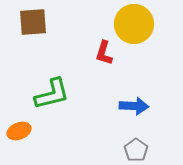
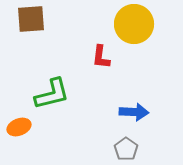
brown square: moved 2 px left, 3 px up
red L-shape: moved 3 px left, 4 px down; rotated 10 degrees counterclockwise
blue arrow: moved 6 px down
orange ellipse: moved 4 px up
gray pentagon: moved 10 px left, 1 px up
